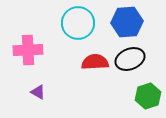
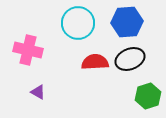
pink cross: rotated 16 degrees clockwise
